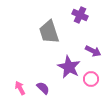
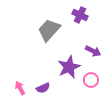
gray trapezoid: moved 2 px up; rotated 60 degrees clockwise
purple star: rotated 20 degrees clockwise
pink circle: moved 1 px down
purple semicircle: rotated 112 degrees clockwise
